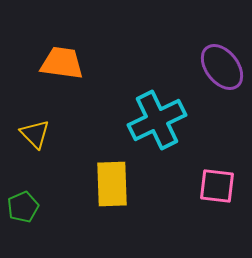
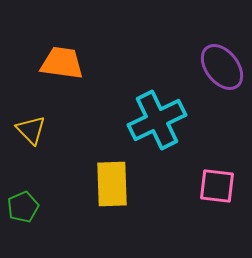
yellow triangle: moved 4 px left, 4 px up
